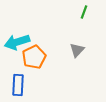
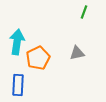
cyan arrow: rotated 115 degrees clockwise
gray triangle: moved 3 px down; rotated 35 degrees clockwise
orange pentagon: moved 4 px right, 1 px down
